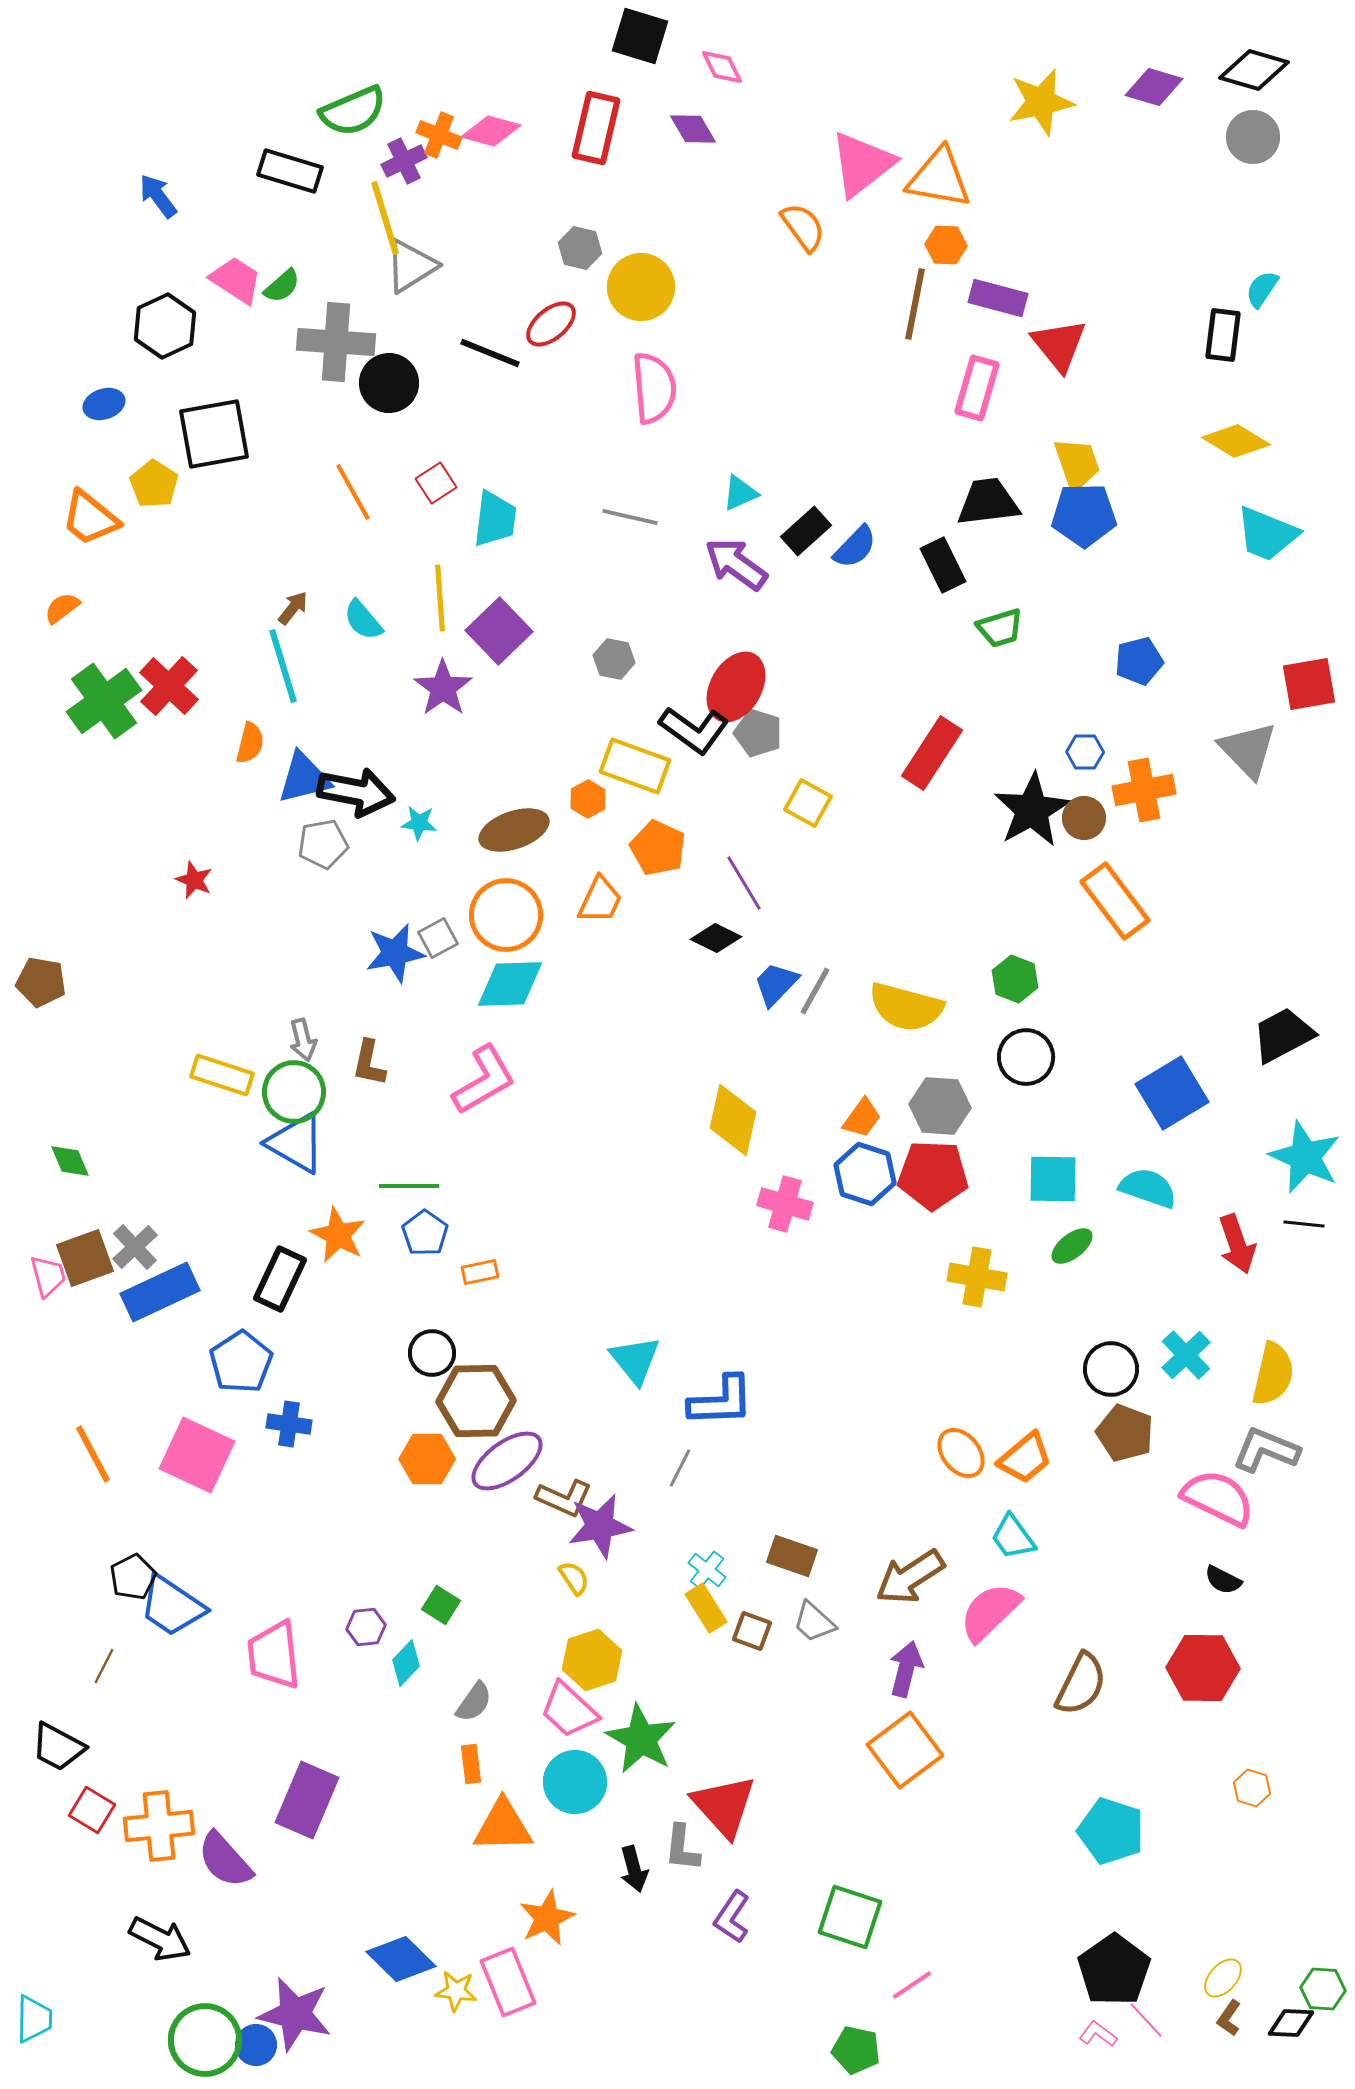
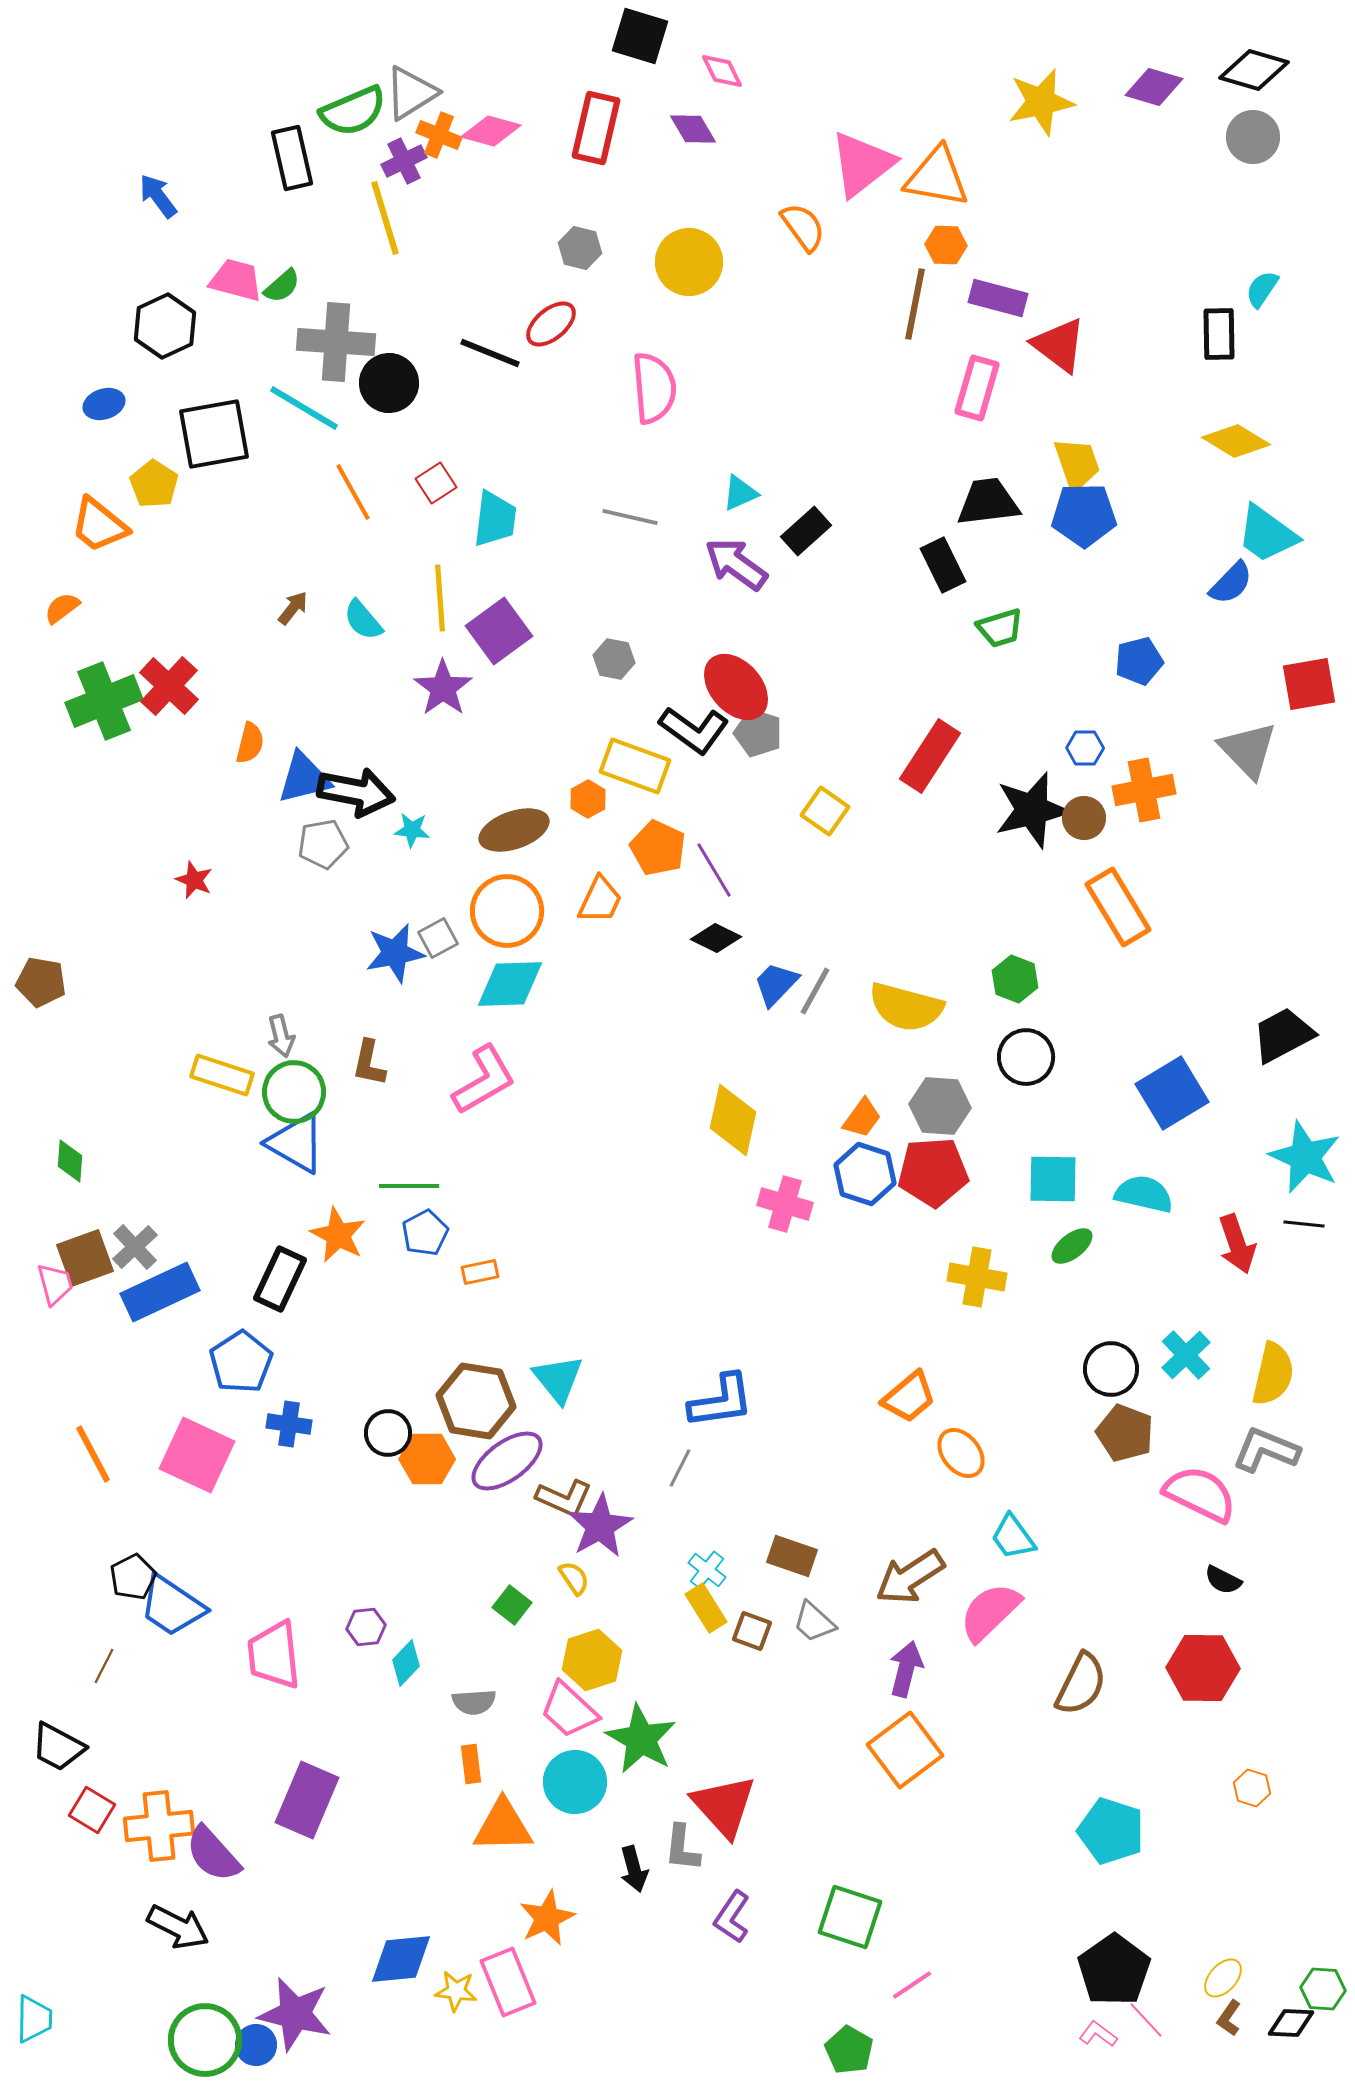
pink diamond at (722, 67): moved 4 px down
black rectangle at (290, 171): moved 2 px right, 13 px up; rotated 60 degrees clockwise
orange triangle at (939, 178): moved 2 px left, 1 px up
gray triangle at (411, 266): moved 173 px up
pink trapezoid at (236, 280): rotated 18 degrees counterclockwise
yellow circle at (641, 287): moved 48 px right, 25 px up
black rectangle at (1223, 335): moved 4 px left, 1 px up; rotated 8 degrees counterclockwise
red triangle at (1059, 345): rotated 14 degrees counterclockwise
orange trapezoid at (90, 518): moved 9 px right, 7 px down
cyan trapezoid at (1267, 534): rotated 14 degrees clockwise
blue semicircle at (855, 547): moved 376 px right, 36 px down
purple square at (499, 631): rotated 8 degrees clockwise
cyan line at (283, 666): moved 21 px right, 258 px up; rotated 42 degrees counterclockwise
red ellipse at (736, 687): rotated 72 degrees counterclockwise
green cross at (104, 701): rotated 14 degrees clockwise
blue hexagon at (1085, 752): moved 4 px up
red rectangle at (932, 753): moved 2 px left, 3 px down
yellow square at (808, 803): moved 17 px right, 8 px down; rotated 6 degrees clockwise
black star at (1032, 810): rotated 16 degrees clockwise
cyan star at (419, 823): moved 7 px left, 7 px down
purple line at (744, 883): moved 30 px left, 13 px up
orange rectangle at (1115, 901): moved 3 px right, 6 px down; rotated 6 degrees clockwise
orange circle at (506, 915): moved 1 px right, 4 px up
gray arrow at (303, 1040): moved 22 px left, 4 px up
green diamond at (70, 1161): rotated 27 degrees clockwise
red pentagon at (933, 1175): moved 3 px up; rotated 6 degrees counterclockwise
cyan semicircle at (1148, 1188): moved 4 px left, 6 px down; rotated 6 degrees counterclockwise
blue pentagon at (425, 1233): rotated 9 degrees clockwise
pink trapezoid at (48, 1276): moved 7 px right, 8 px down
black circle at (432, 1353): moved 44 px left, 80 px down
cyan triangle at (635, 1360): moved 77 px left, 19 px down
brown hexagon at (476, 1401): rotated 10 degrees clockwise
blue L-shape at (721, 1401): rotated 6 degrees counterclockwise
orange trapezoid at (1025, 1458): moved 116 px left, 61 px up
pink semicircle at (1218, 1498): moved 18 px left, 4 px up
purple star at (600, 1526): rotated 20 degrees counterclockwise
green square at (441, 1605): moved 71 px right; rotated 6 degrees clockwise
gray semicircle at (474, 1702): rotated 51 degrees clockwise
purple semicircle at (225, 1860): moved 12 px left, 6 px up
black arrow at (160, 1939): moved 18 px right, 12 px up
blue diamond at (401, 1959): rotated 50 degrees counterclockwise
green pentagon at (856, 2050): moved 7 px left; rotated 18 degrees clockwise
